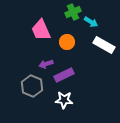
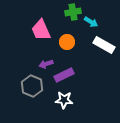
green cross: rotated 14 degrees clockwise
